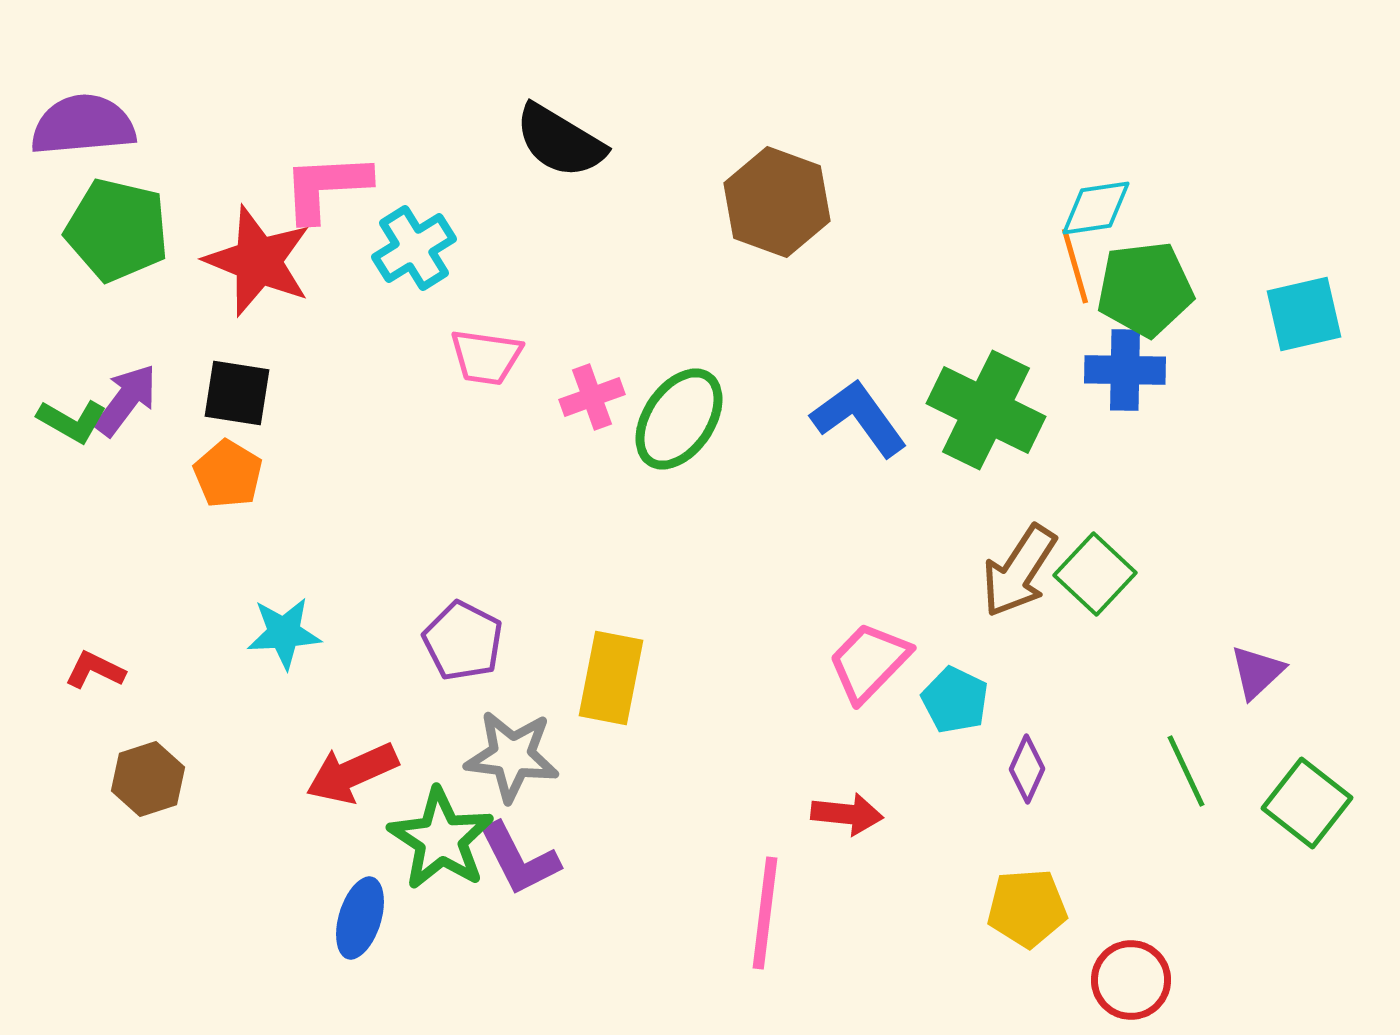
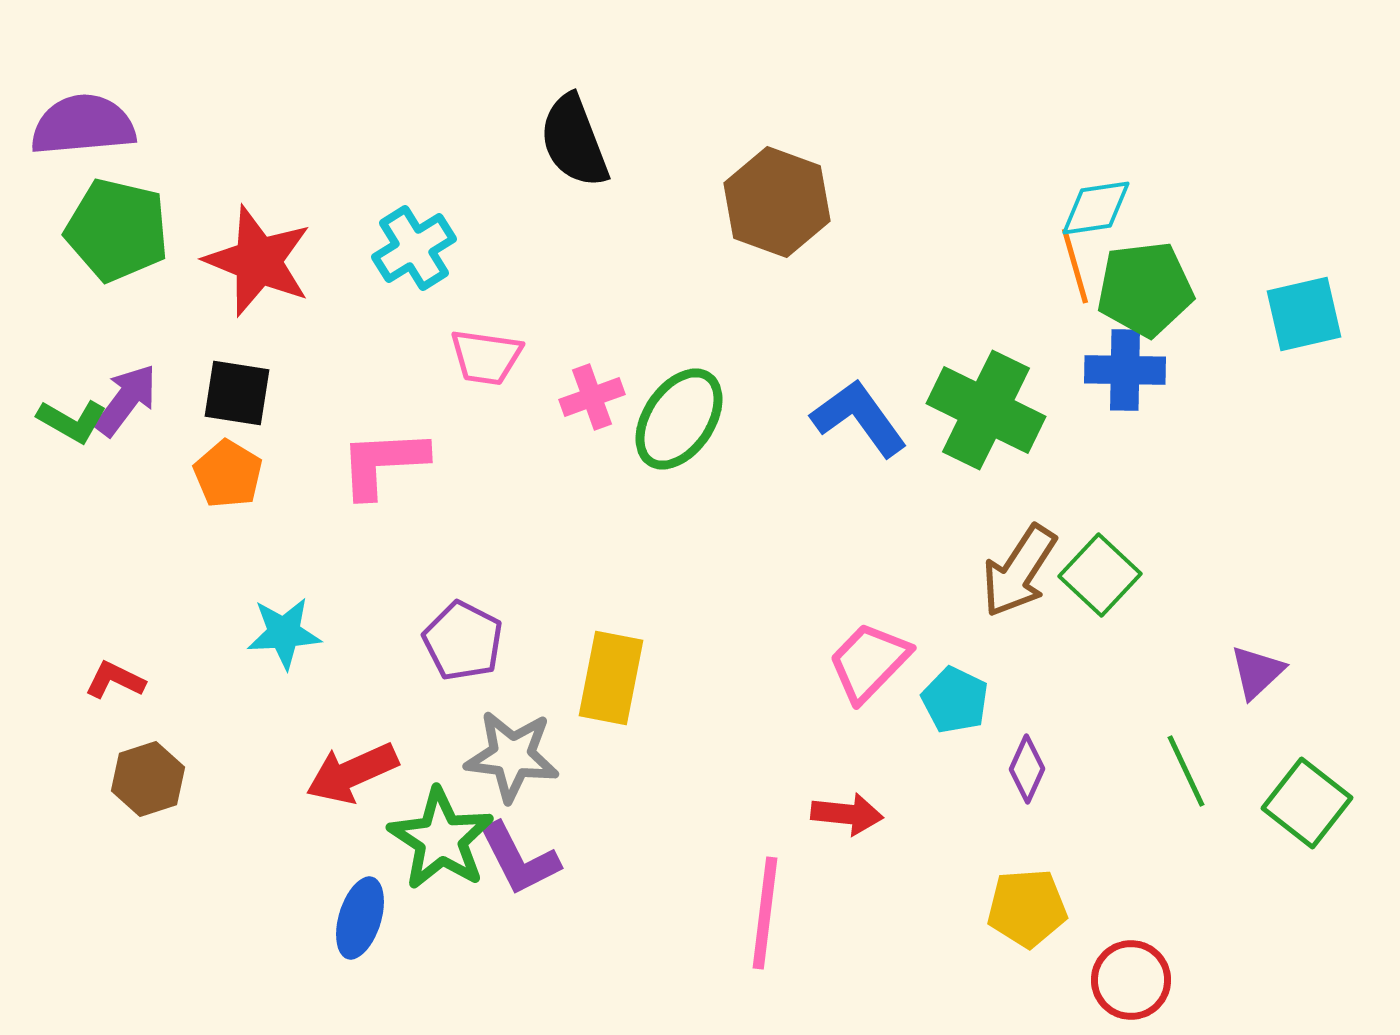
black semicircle at (560, 141): moved 14 px right; rotated 38 degrees clockwise
pink L-shape at (326, 187): moved 57 px right, 276 px down
green square at (1095, 574): moved 5 px right, 1 px down
red L-shape at (95, 670): moved 20 px right, 10 px down
